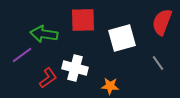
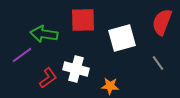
white cross: moved 1 px right, 1 px down
